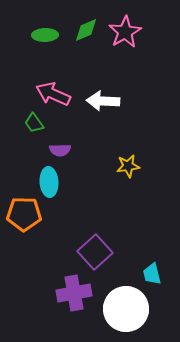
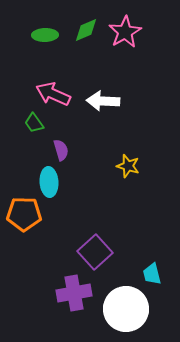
purple semicircle: moved 1 px right; rotated 105 degrees counterclockwise
yellow star: rotated 25 degrees clockwise
